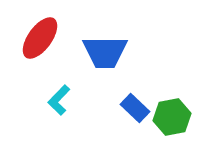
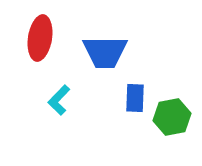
red ellipse: rotated 27 degrees counterclockwise
blue rectangle: moved 10 px up; rotated 48 degrees clockwise
